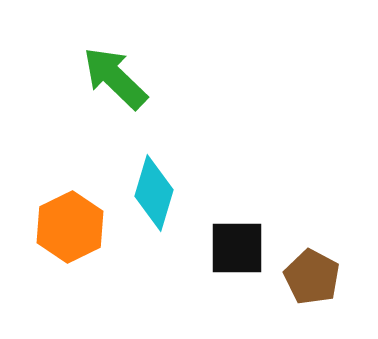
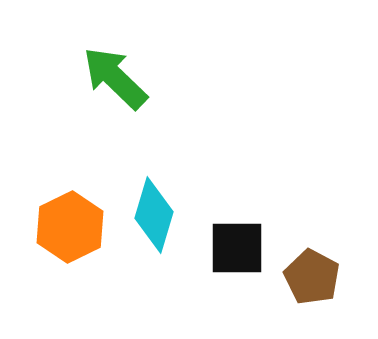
cyan diamond: moved 22 px down
